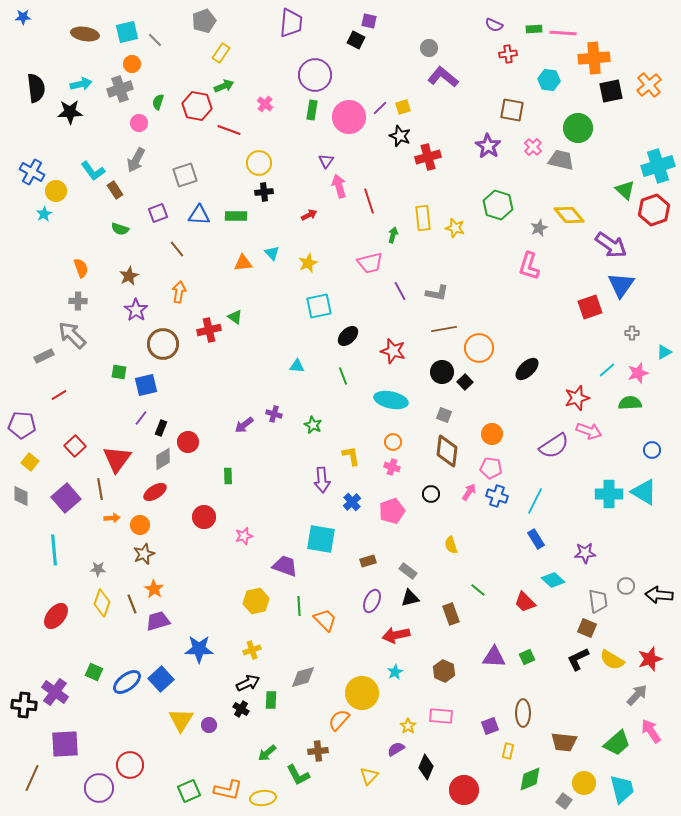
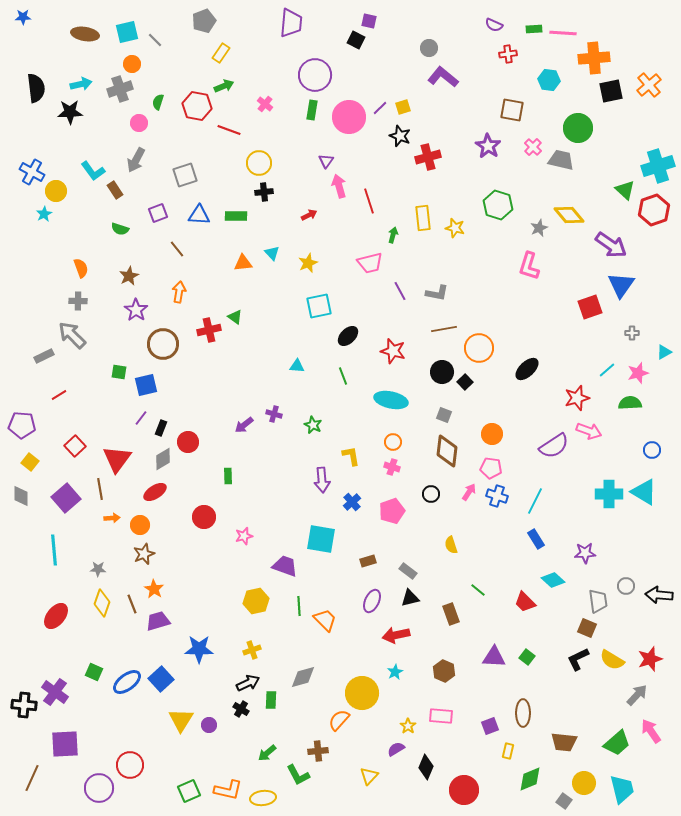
green square at (527, 657): rotated 28 degrees counterclockwise
